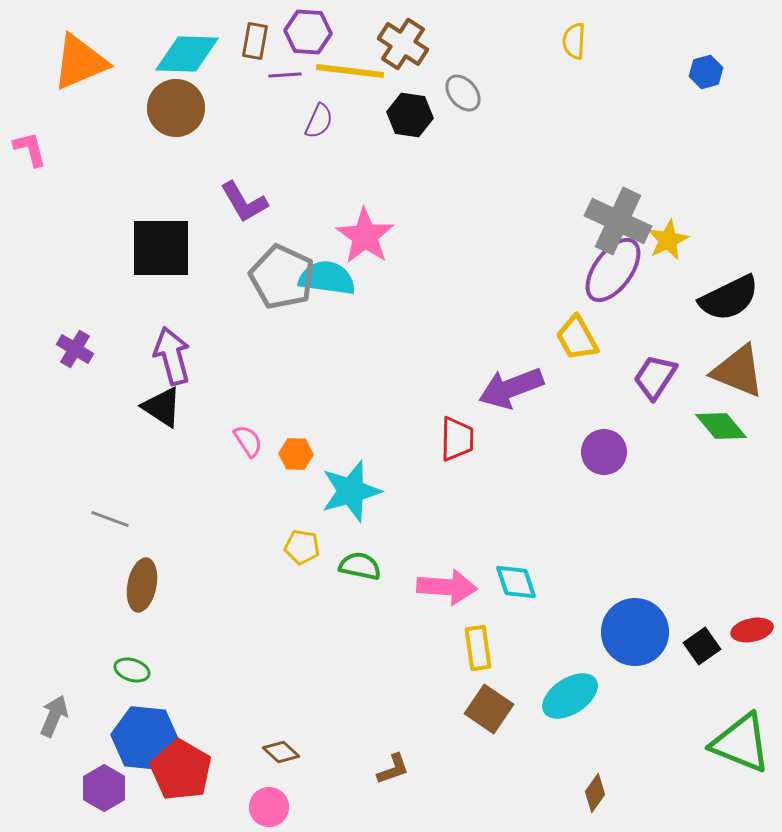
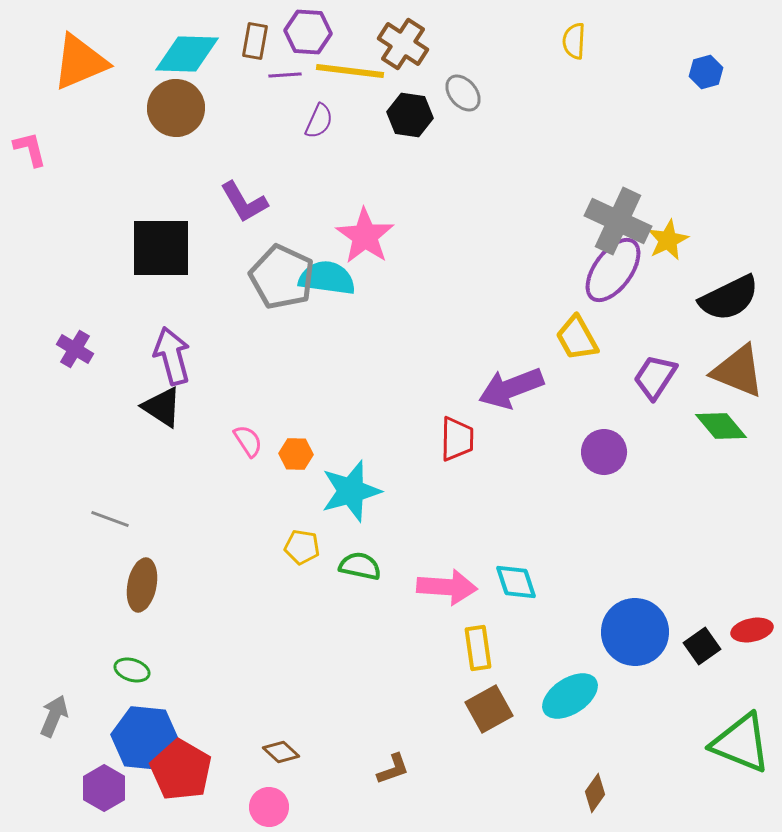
brown square at (489, 709): rotated 27 degrees clockwise
